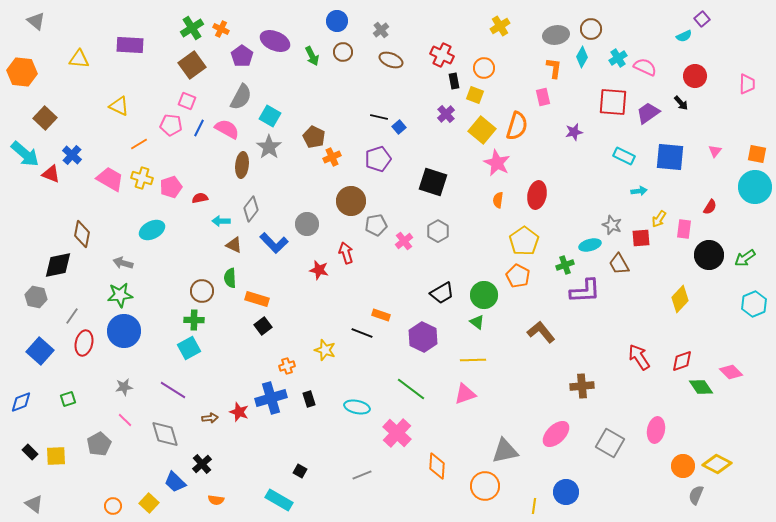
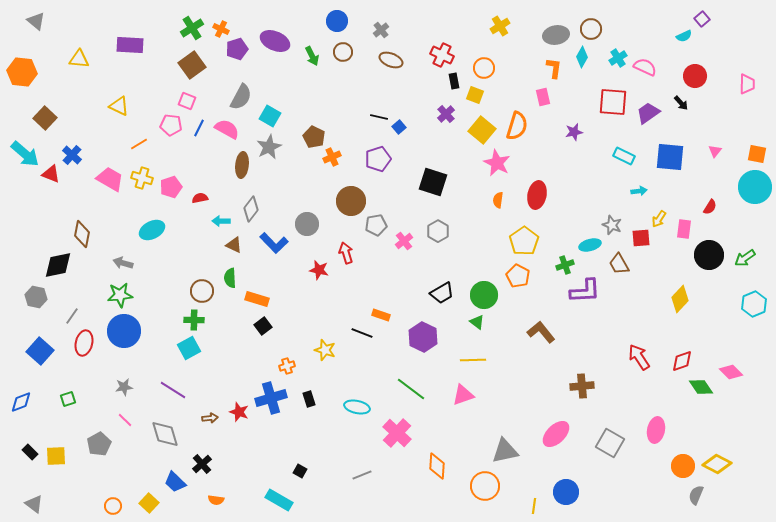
purple pentagon at (242, 56): moved 5 px left, 7 px up; rotated 20 degrees clockwise
gray star at (269, 147): rotated 10 degrees clockwise
pink triangle at (465, 394): moved 2 px left, 1 px down
